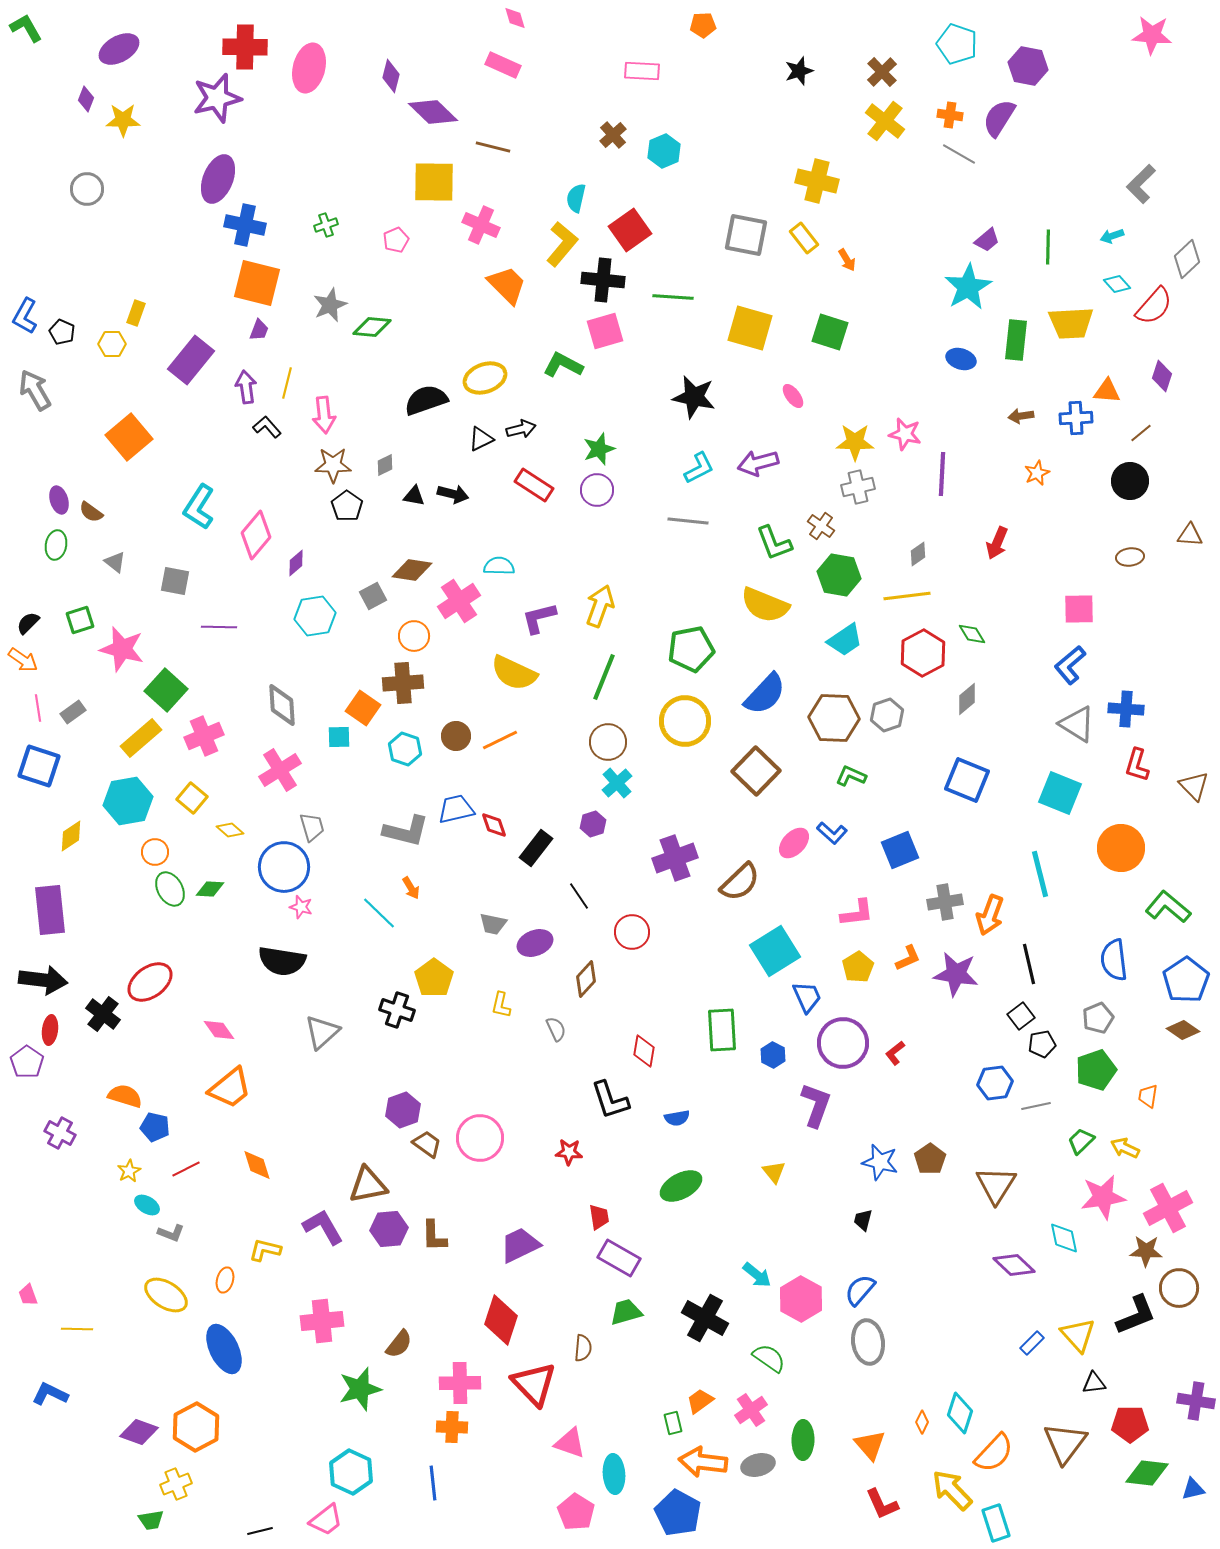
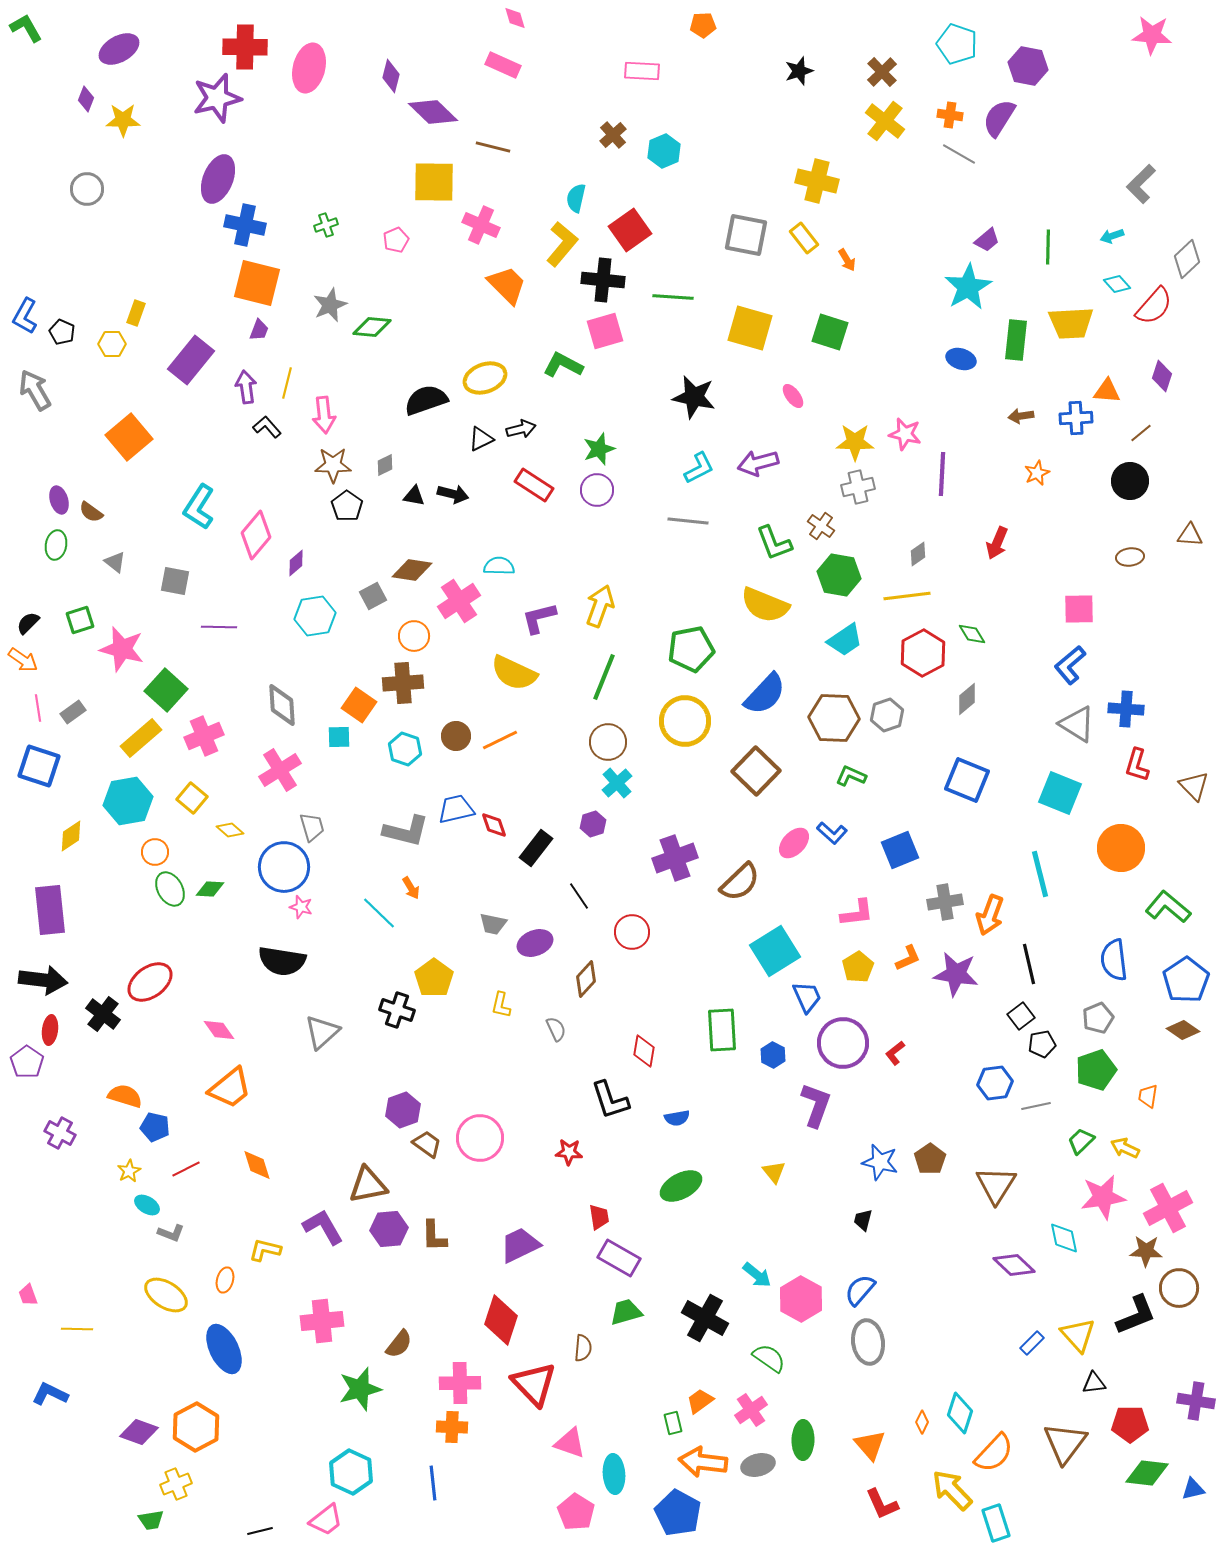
orange square at (363, 708): moved 4 px left, 3 px up
